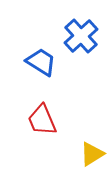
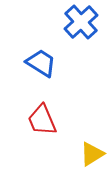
blue cross: moved 14 px up
blue trapezoid: moved 1 px down
